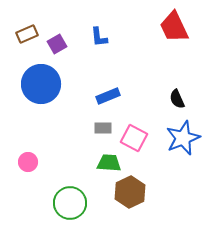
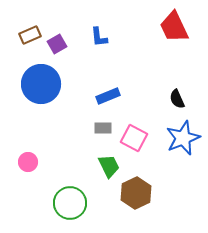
brown rectangle: moved 3 px right, 1 px down
green trapezoid: moved 3 px down; rotated 60 degrees clockwise
brown hexagon: moved 6 px right, 1 px down
